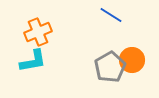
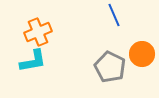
blue line: moved 3 px right; rotated 35 degrees clockwise
orange circle: moved 10 px right, 6 px up
gray pentagon: rotated 16 degrees counterclockwise
